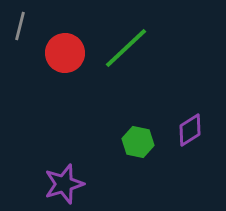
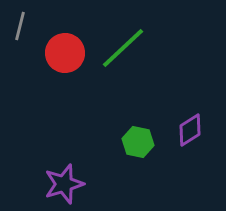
green line: moved 3 px left
